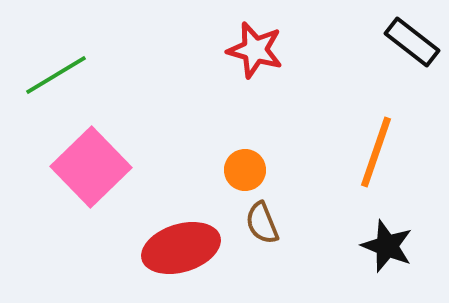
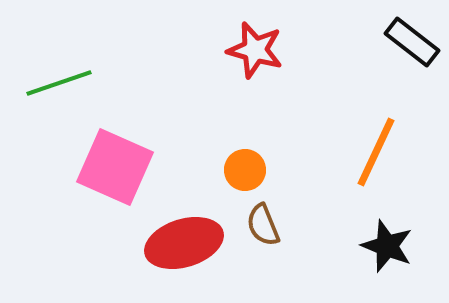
green line: moved 3 px right, 8 px down; rotated 12 degrees clockwise
orange line: rotated 6 degrees clockwise
pink square: moved 24 px right; rotated 22 degrees counterclockwise
brown semicircle: moved 1 px right, 2 px down
red ellipse: moved 3 px right, 5 px up
